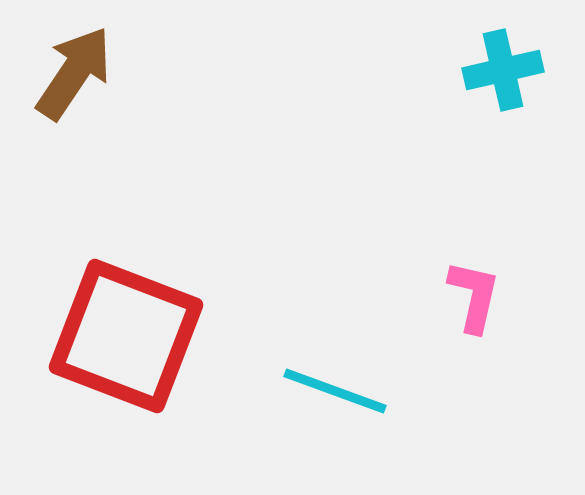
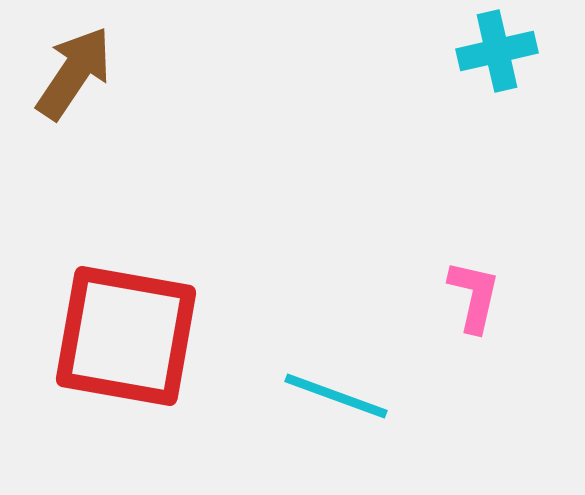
cyan cross: moved 6 px left, 19 px up
red square: rotated 11 degrees counterclockwise
cyan line: moved 1 px right, 5 px down
